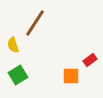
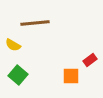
brown line: rotated 52 degrees clockwise
yellow semicircle: rotated 42 degrees counterclockwise
green square: rotated 18 degrees counterclockwise
